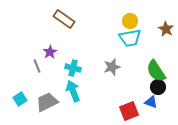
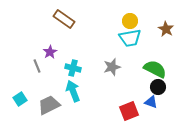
green semicircle: moved 1 px left, 2 px up; rotated 150 degrees clockwise
gray trapezoid: moved 2 px right, 3 px down
